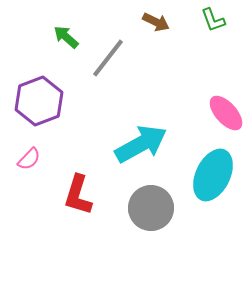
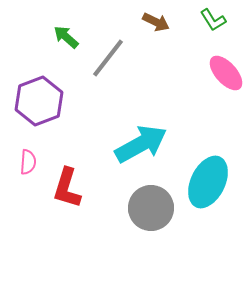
green L-shape: rotated 12 degrees counterclockwise
pink ellipse: moved 40 px up
pink semicircle: moved 1 px left, 3 px down; rotated 40 degrees counterclockwise
cyan ellipse: moved 5 px left, 7 px down
red L-shape: moved 11 px left, 7 px up
